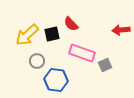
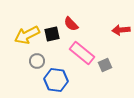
yellow arrow: rotated 15 degrees clockwise
pink rectangle: rotated 20 degrees clockwise
